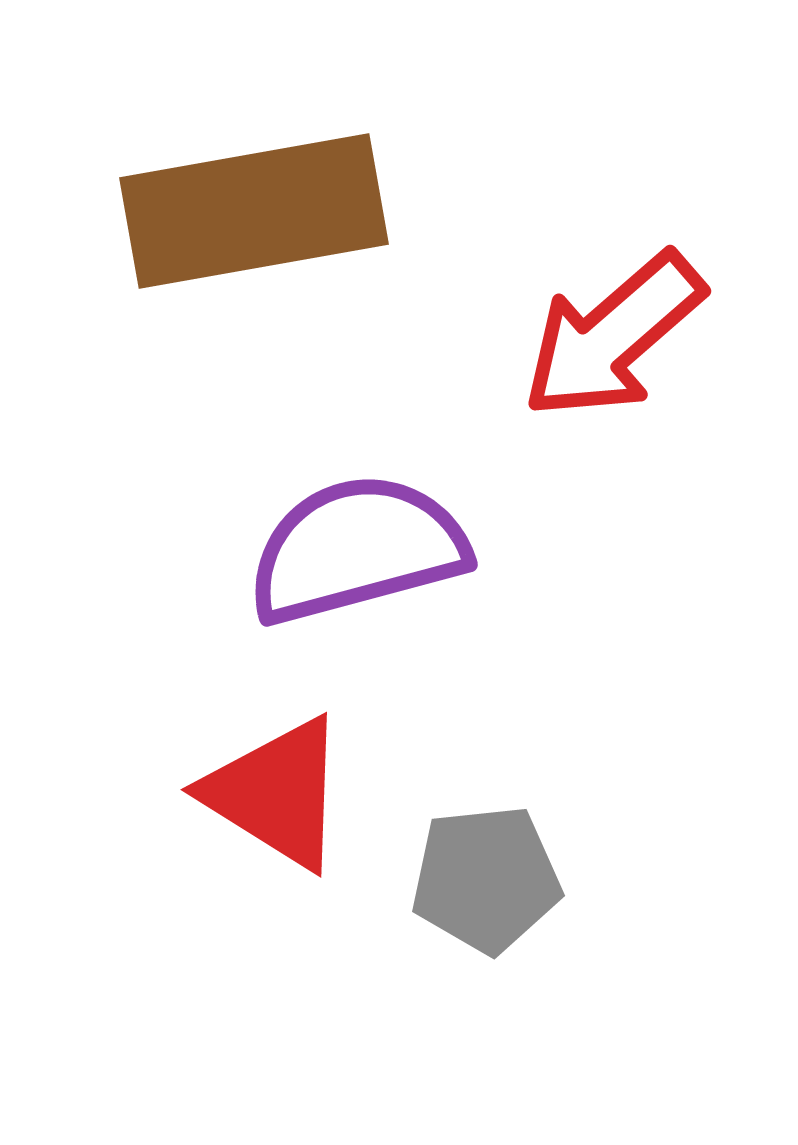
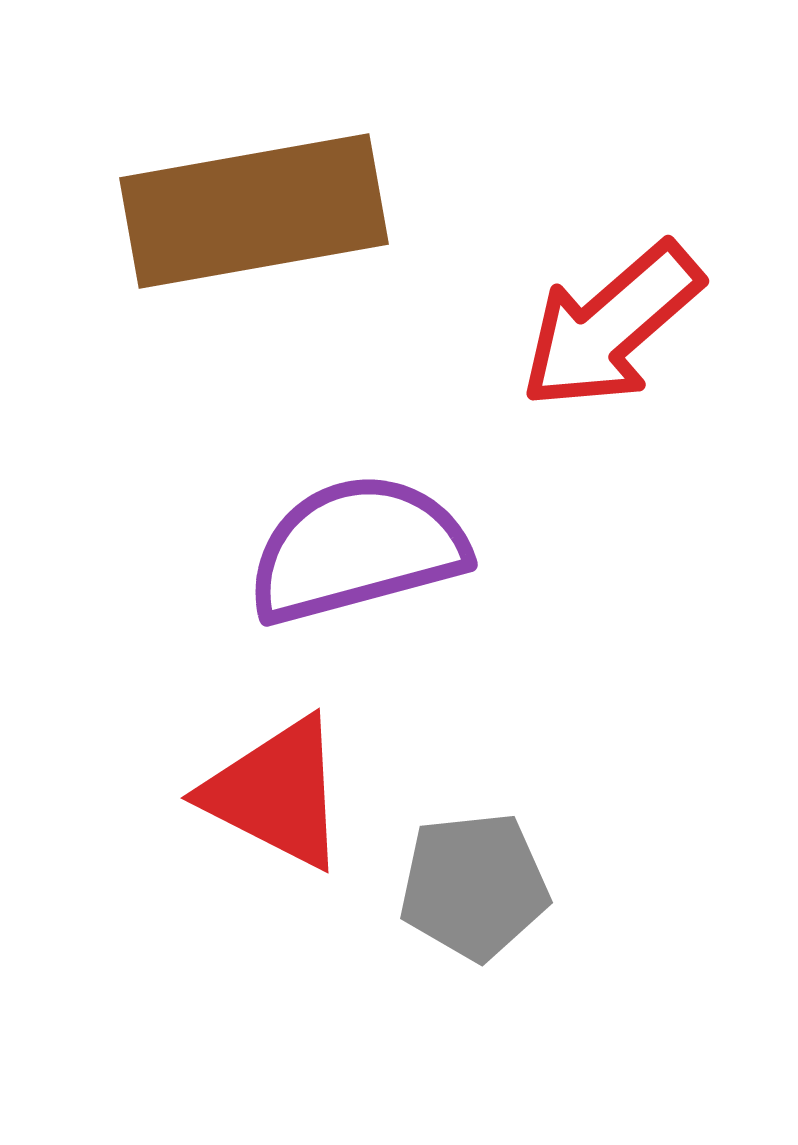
red arrow: moved 2 px left, 10 px up
red triangle: rotated 5 degrees counterclockwise
gray pentagon: moved 12 px left, 7 px down
